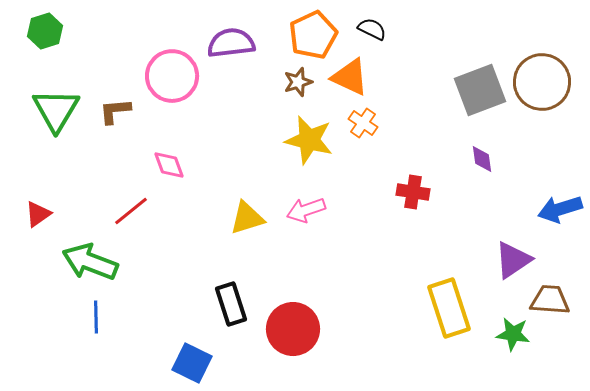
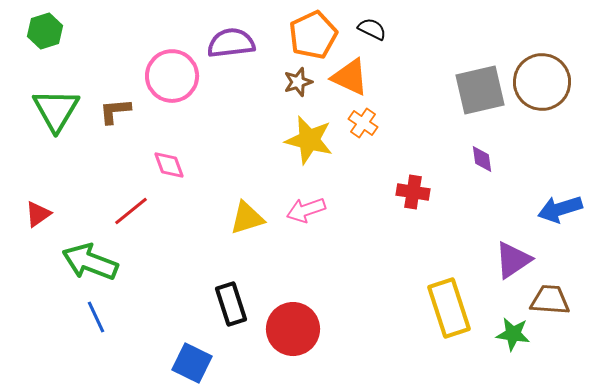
gray square: rotated 8 degrees clockwise
blue line: rotated 24 degrees counterclockwise
